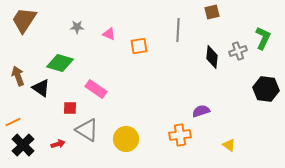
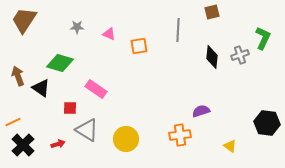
gray cross: moved 2 px right, 4 px down
black hexagon: moved 1 px right, 34 px down
yellow triangle: moved 1 px right, 1 px down
